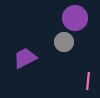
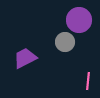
purple circle: moved 4 px right, 2 px down
gray circle: moved 1 px right
